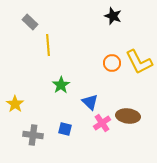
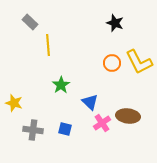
black star: moved 2 px right, 7 px down
yellow star: moved 1 px left, 1 px up; rotated 18 degrees counterclockwise
gray cross: moved 5 px up
